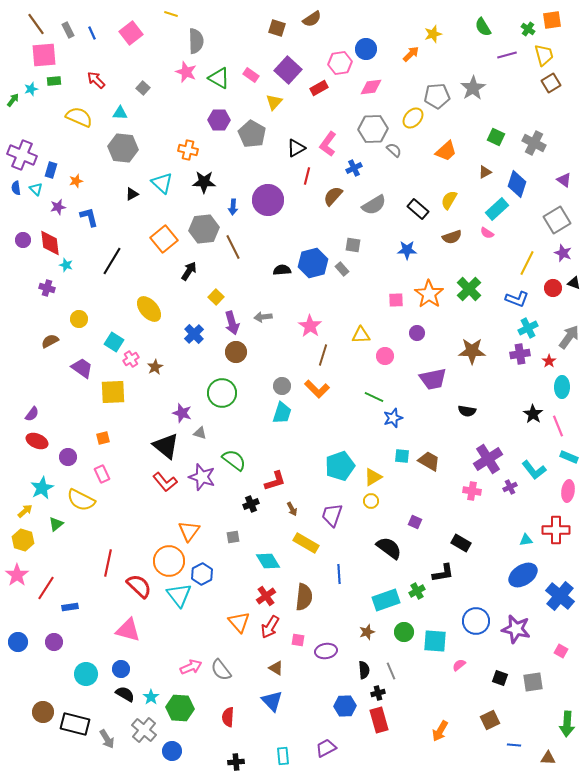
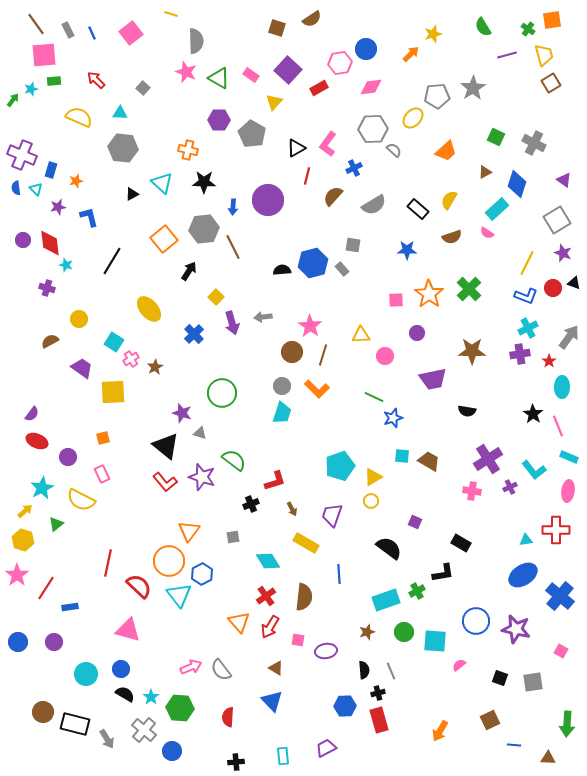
blue L-shape at (517, 299): moved 9 px right, 3 px up
brown circle at (236, 352): moved 56 px right
